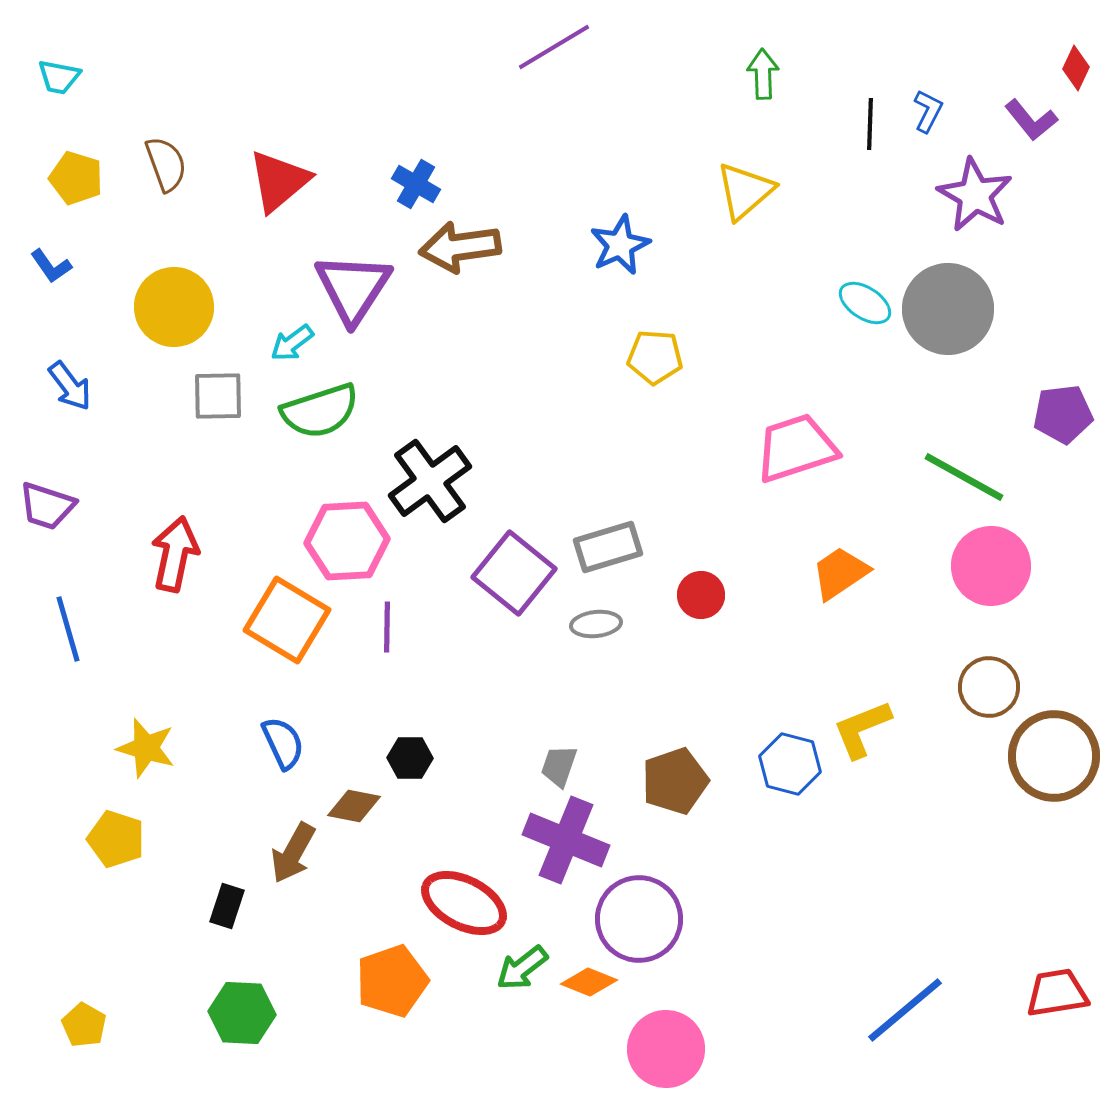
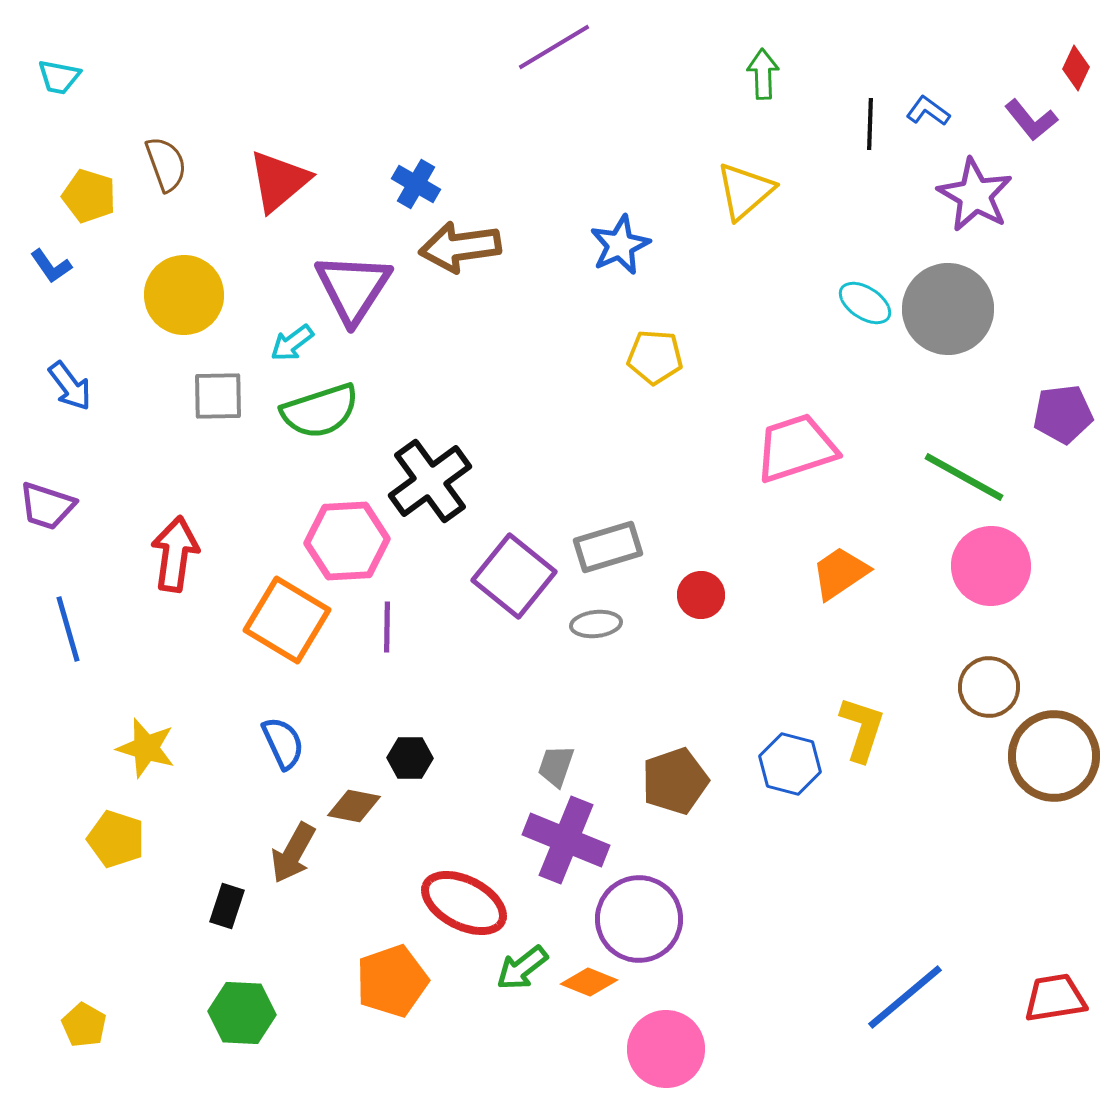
blue L-shape at (928, 111): rotated 81 degrees counterclockwise
yellow pentagon at (76, 178): moved 13 px right, 18 px down
yellow circle at (174, 307): moved 10 px right, 12 px up
red arrow at (175, 554): rotated 4 degrees counterclockwise
purple square at (514, 573): moved 3 px down
yellow L-shape at (862, 729): rotated 130 degrees clockwise
gray trapezoid at (559, 766): moved 3 px left
red trapezoid at (1057, 993): moved 2 px left, 5 px down
blue line at (905, 1010): moved 13 px up
